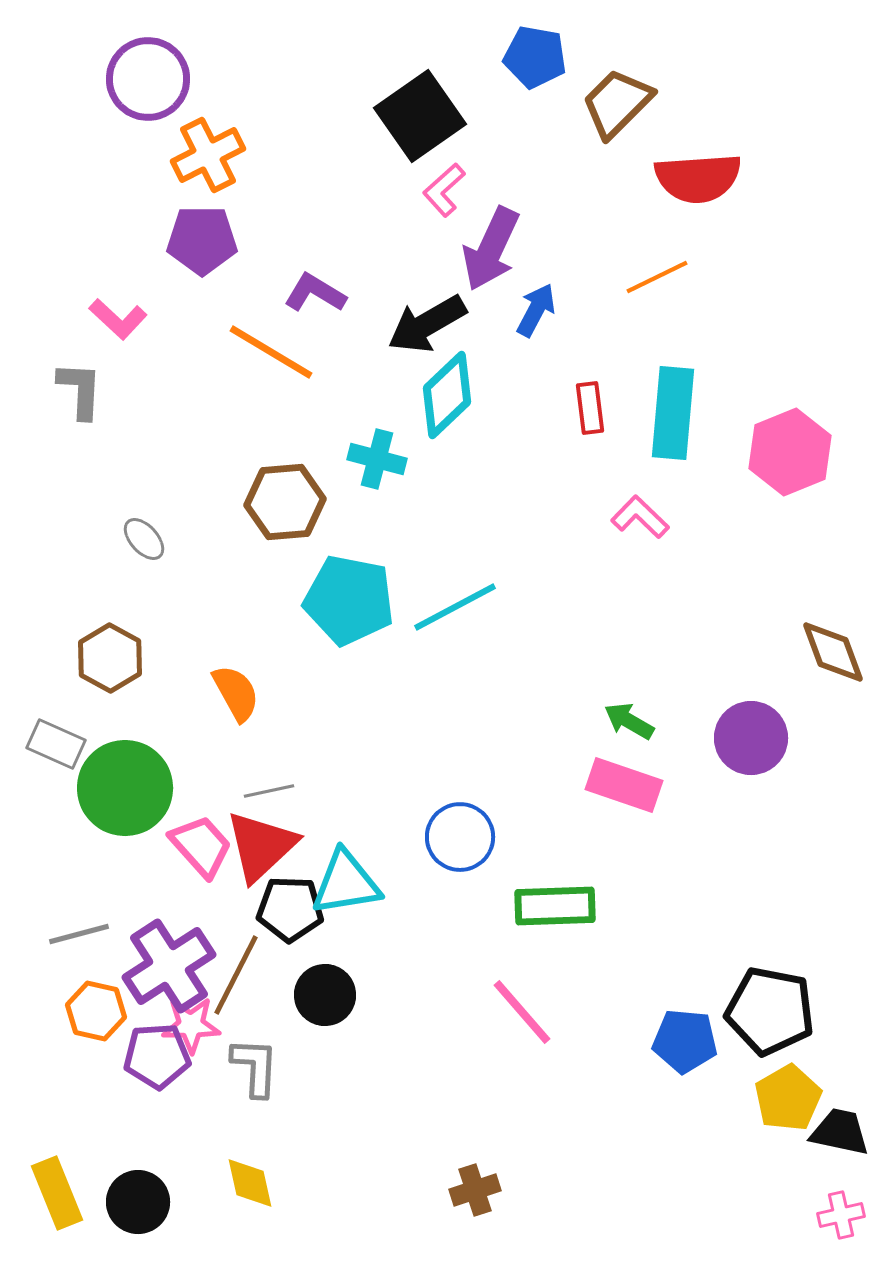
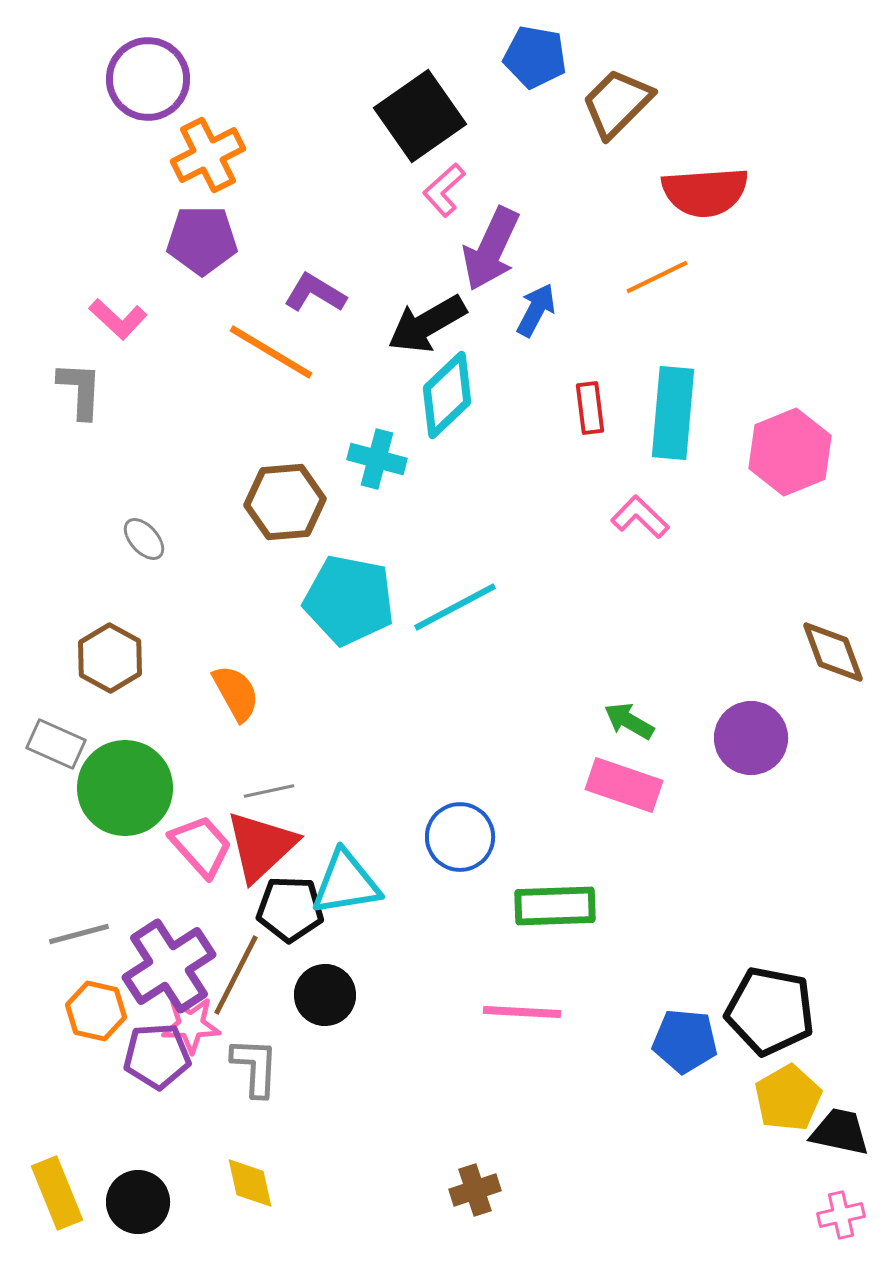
red semicircle at (698, 178): moved 7 px right, 14 px down
pink line at (522, 1012): rotated 46 degrees counterclockwise
